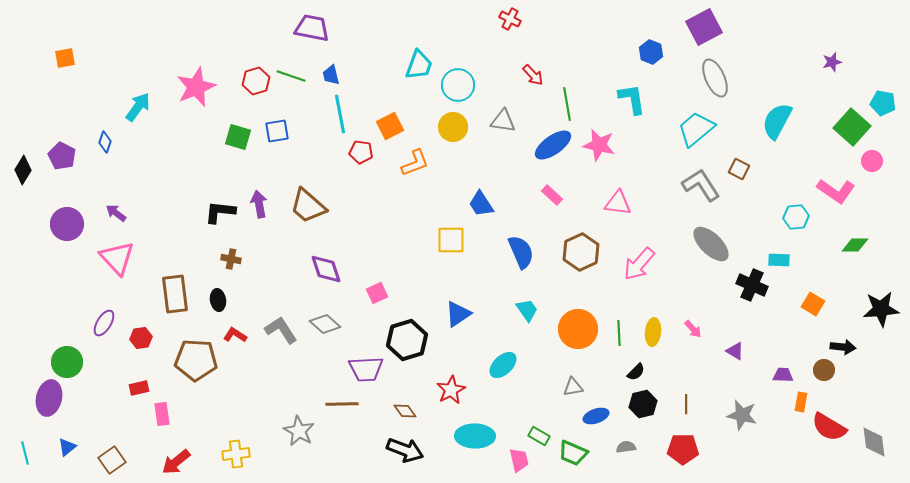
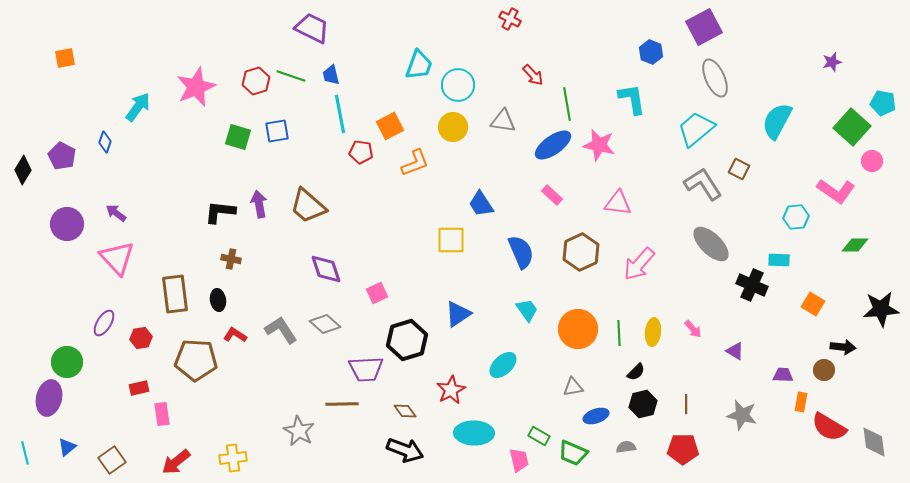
purple trapezoid at (312, 28): rotated 15 degrees clockwise
gray L-shape at (701, 185): moved 2 px right, 1 px up
cyan ellipse at (475, 436): moved 1 px left, 3 px up
yellow cross at (236, 454): moved 3 px left, 4 px down
